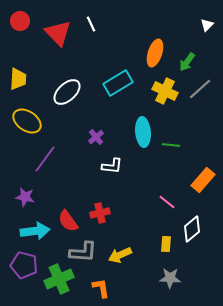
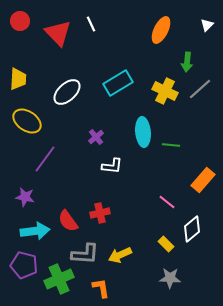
orange ellipse: moved 6 px right, 23 px up; rotated 8 degrees clockwise
green arrow: rotated 30 degrees counterclockwise
yellow rectangle: rotated 49 degrees counterclockwise
gray L-shape: moved 2 px right, 2 px down
